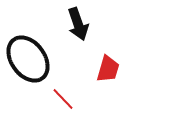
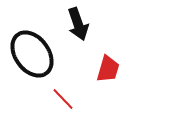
black ellipse: moved 4 px right, 5 px up
